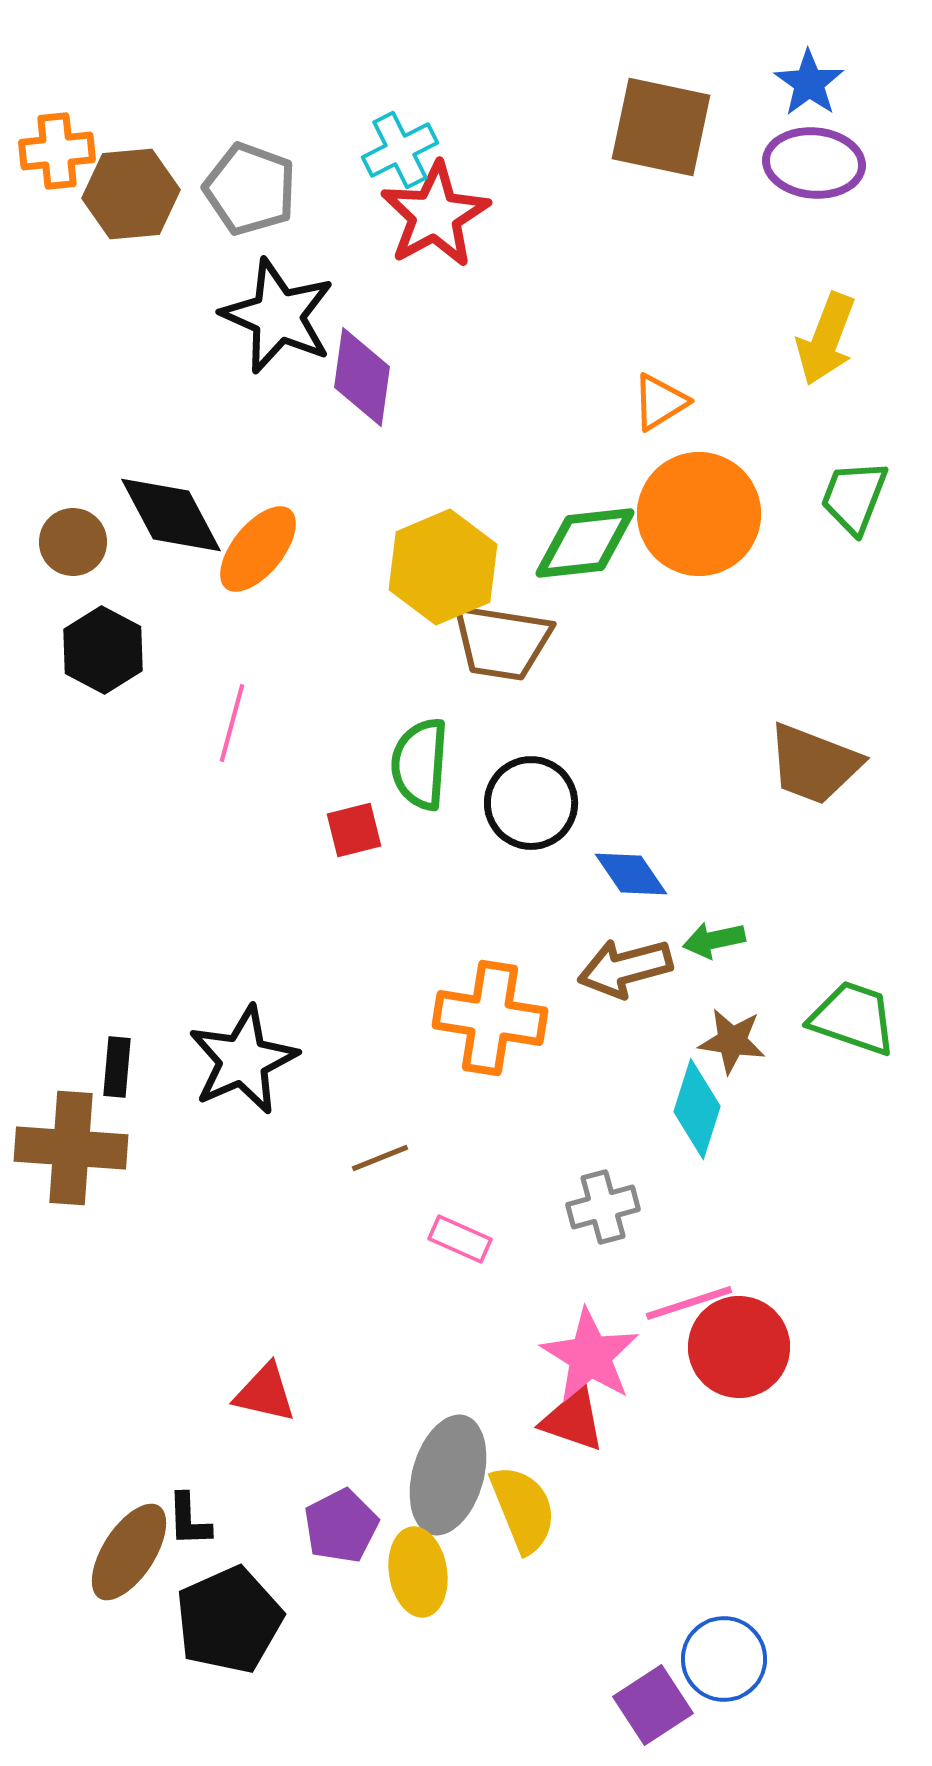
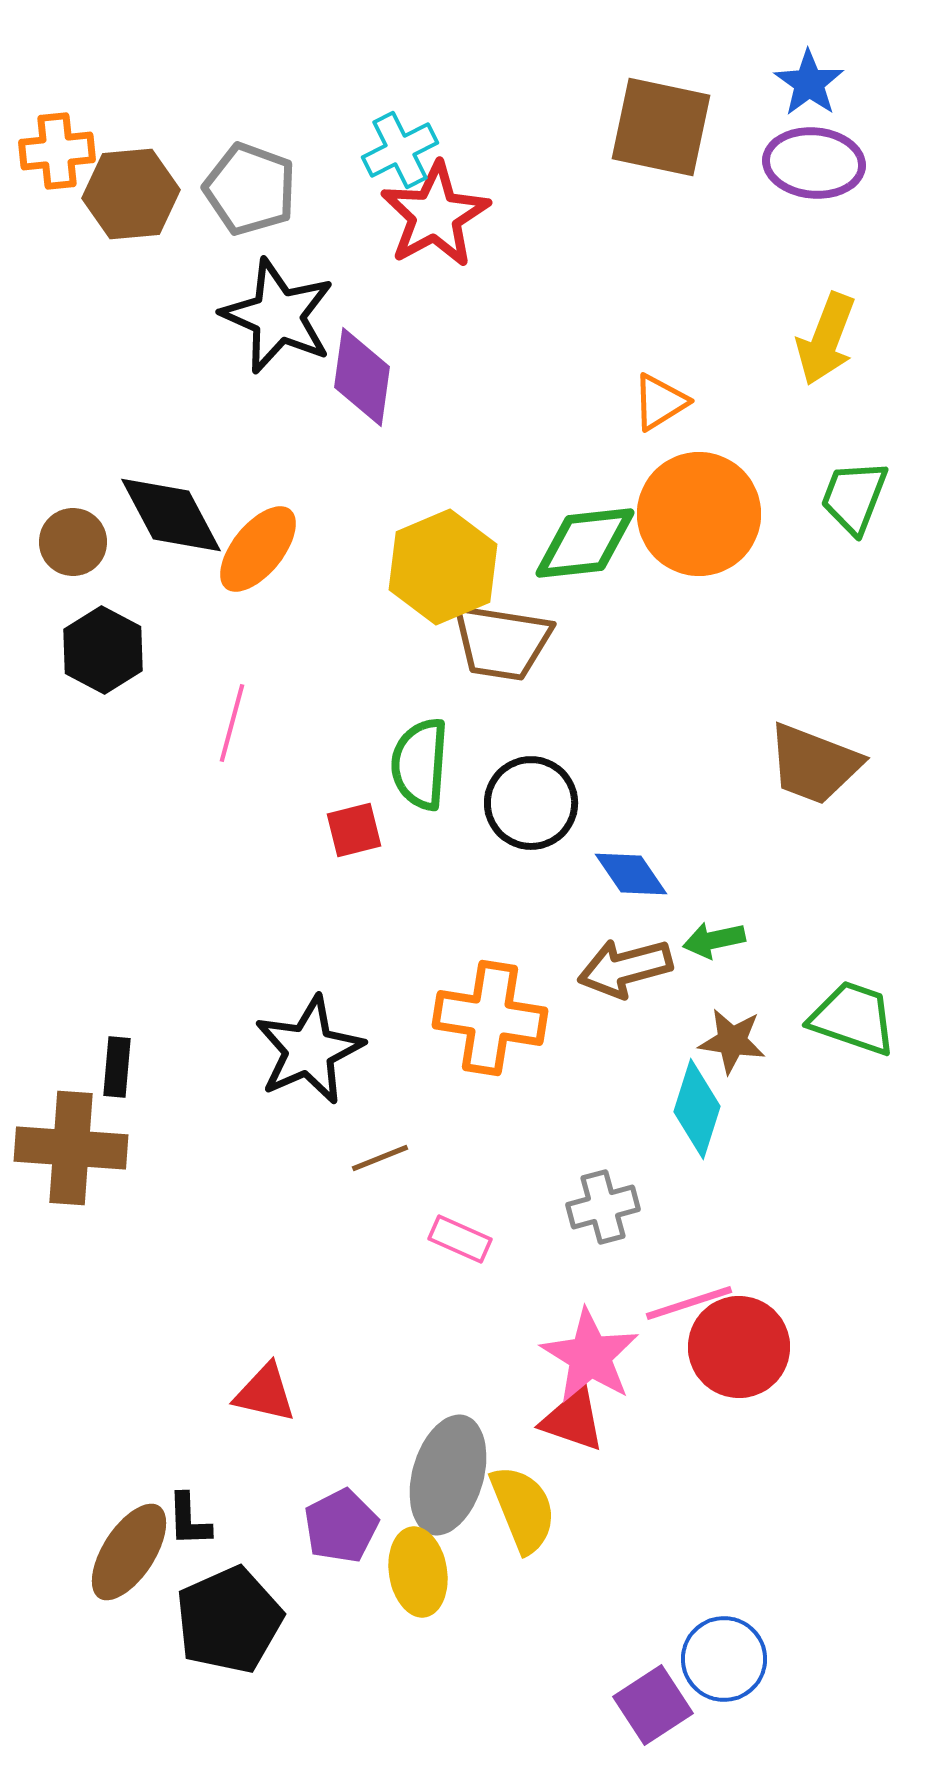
black star at (243, 1060): moved 66 px right, 10 px up
